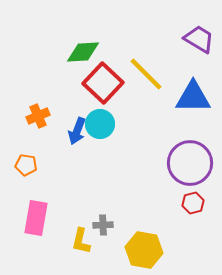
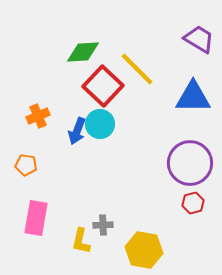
yellow line: moved 9 px left, 5 px up
red square: moved 3 px down
